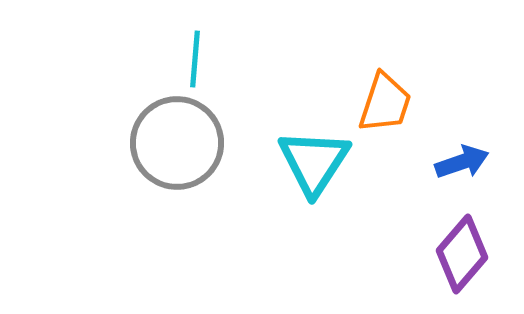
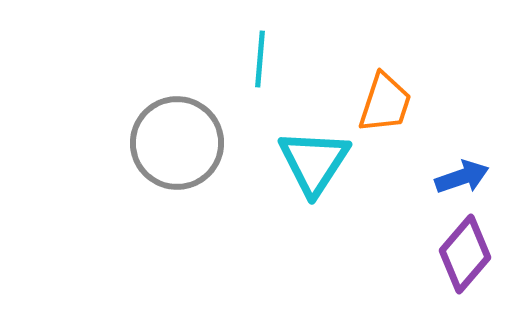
cyan line: moved 65 px right
blue arrow: moved 15 px down
purple diamond: moved 3 px right
